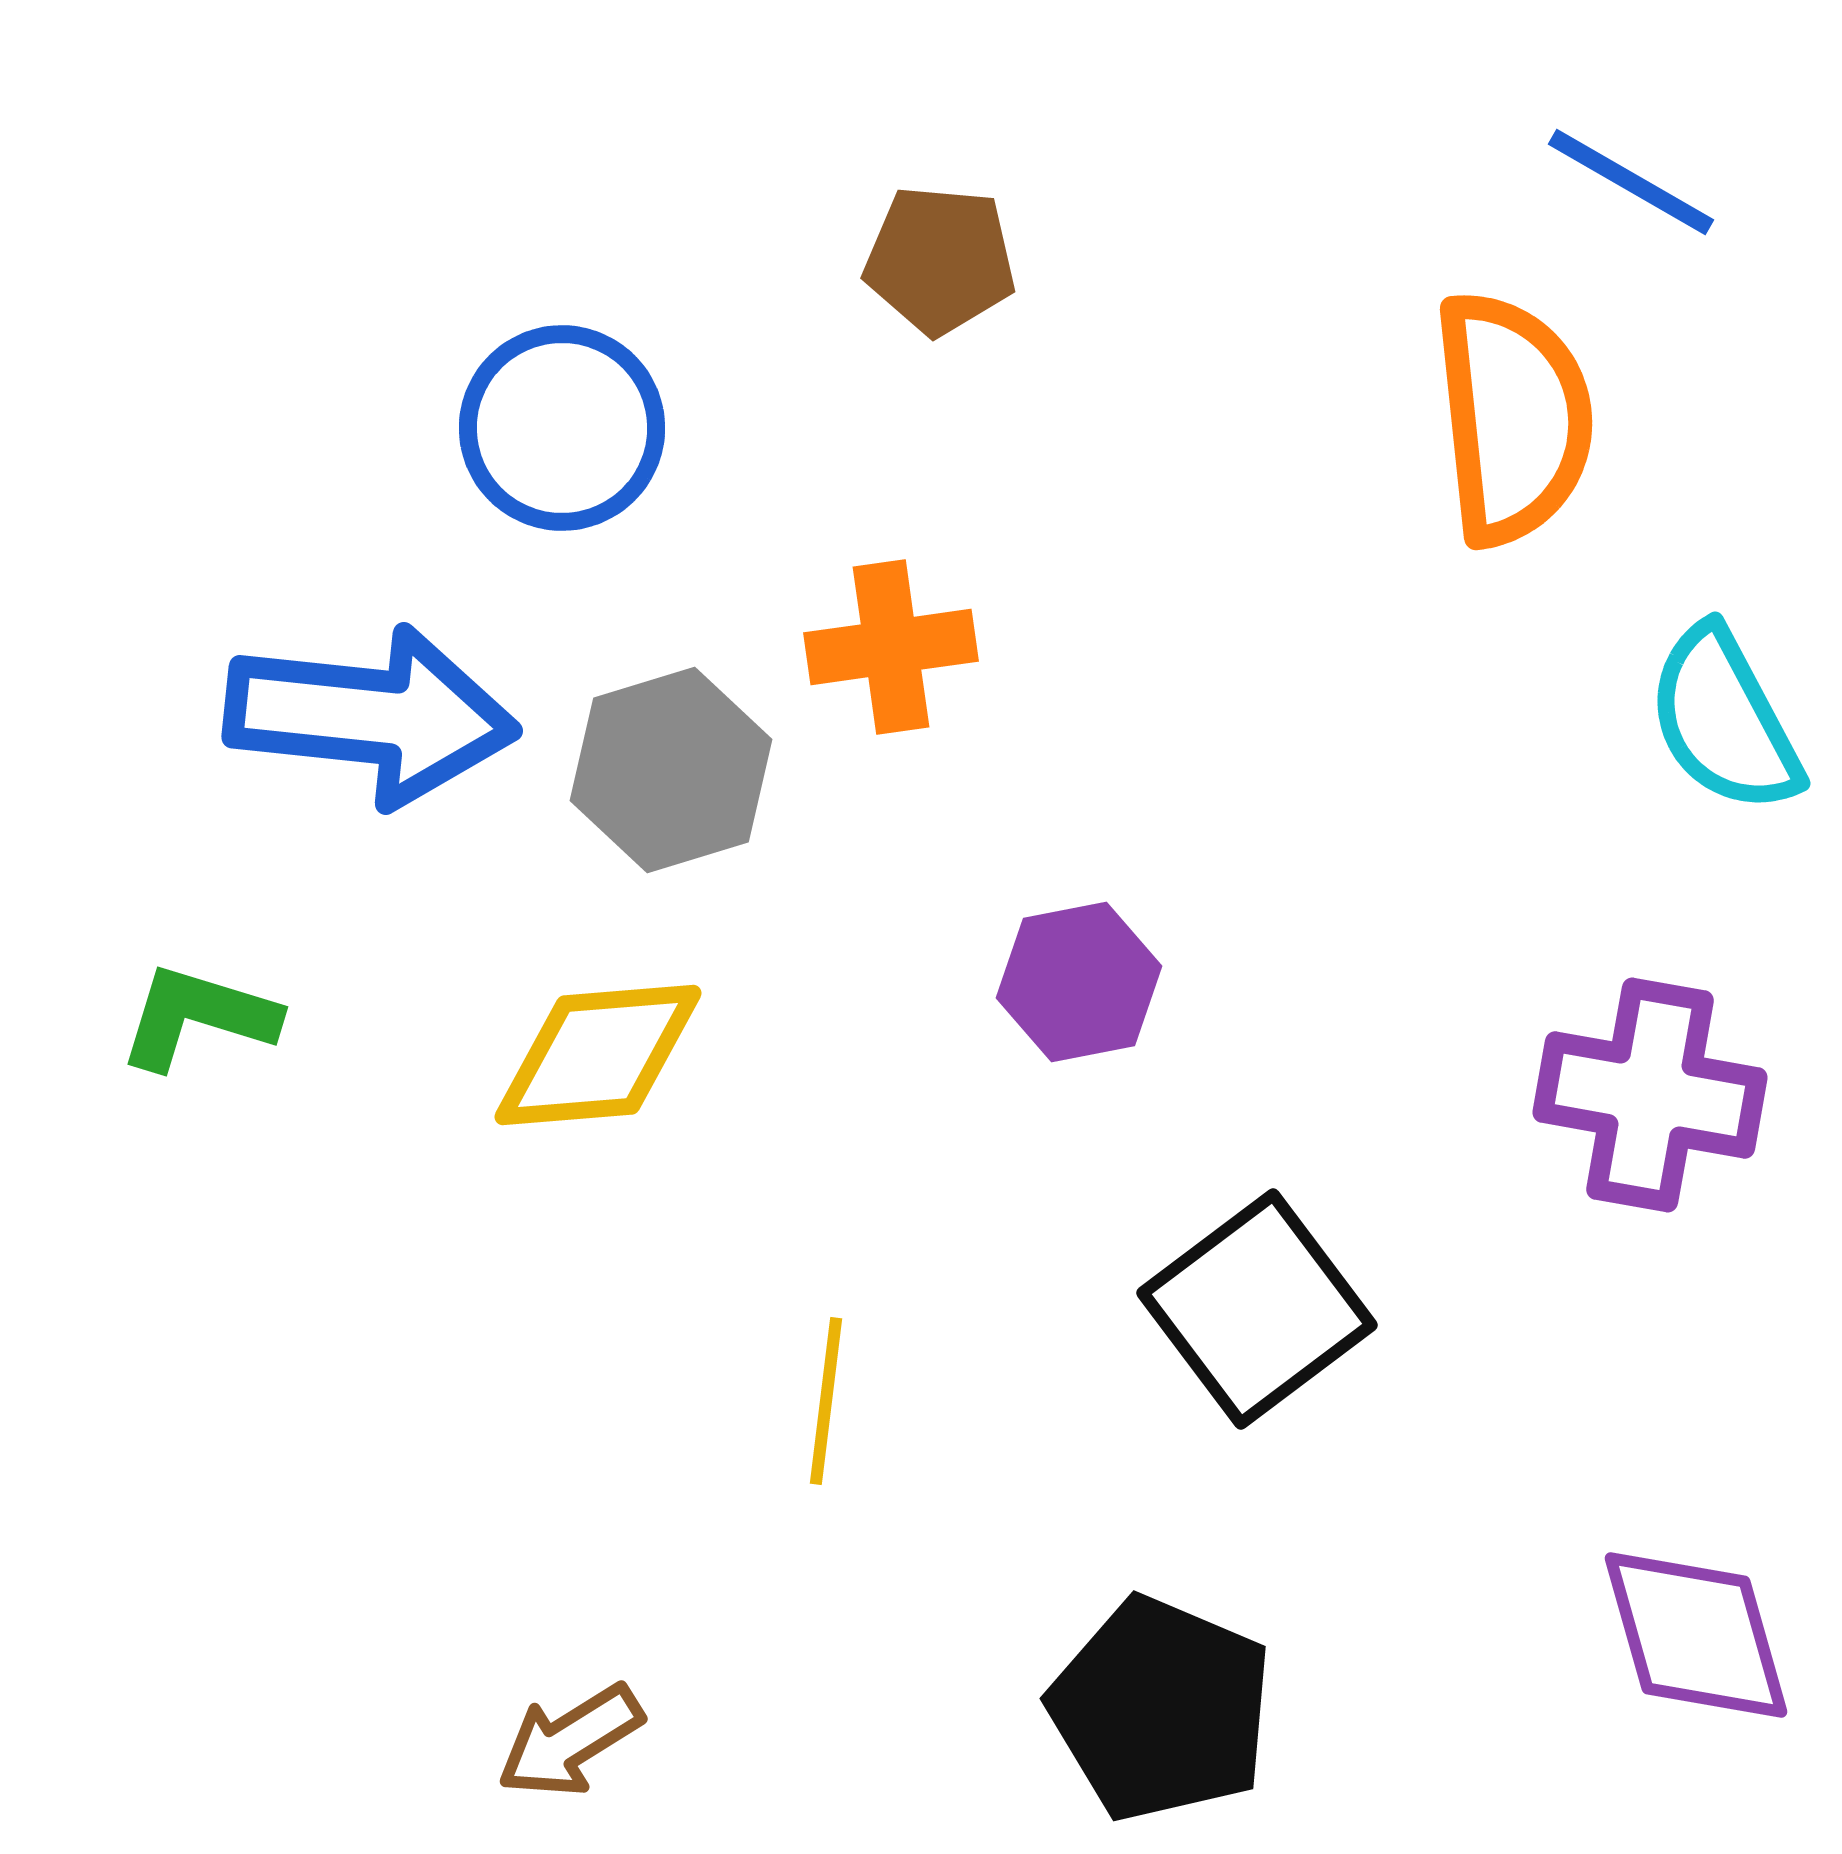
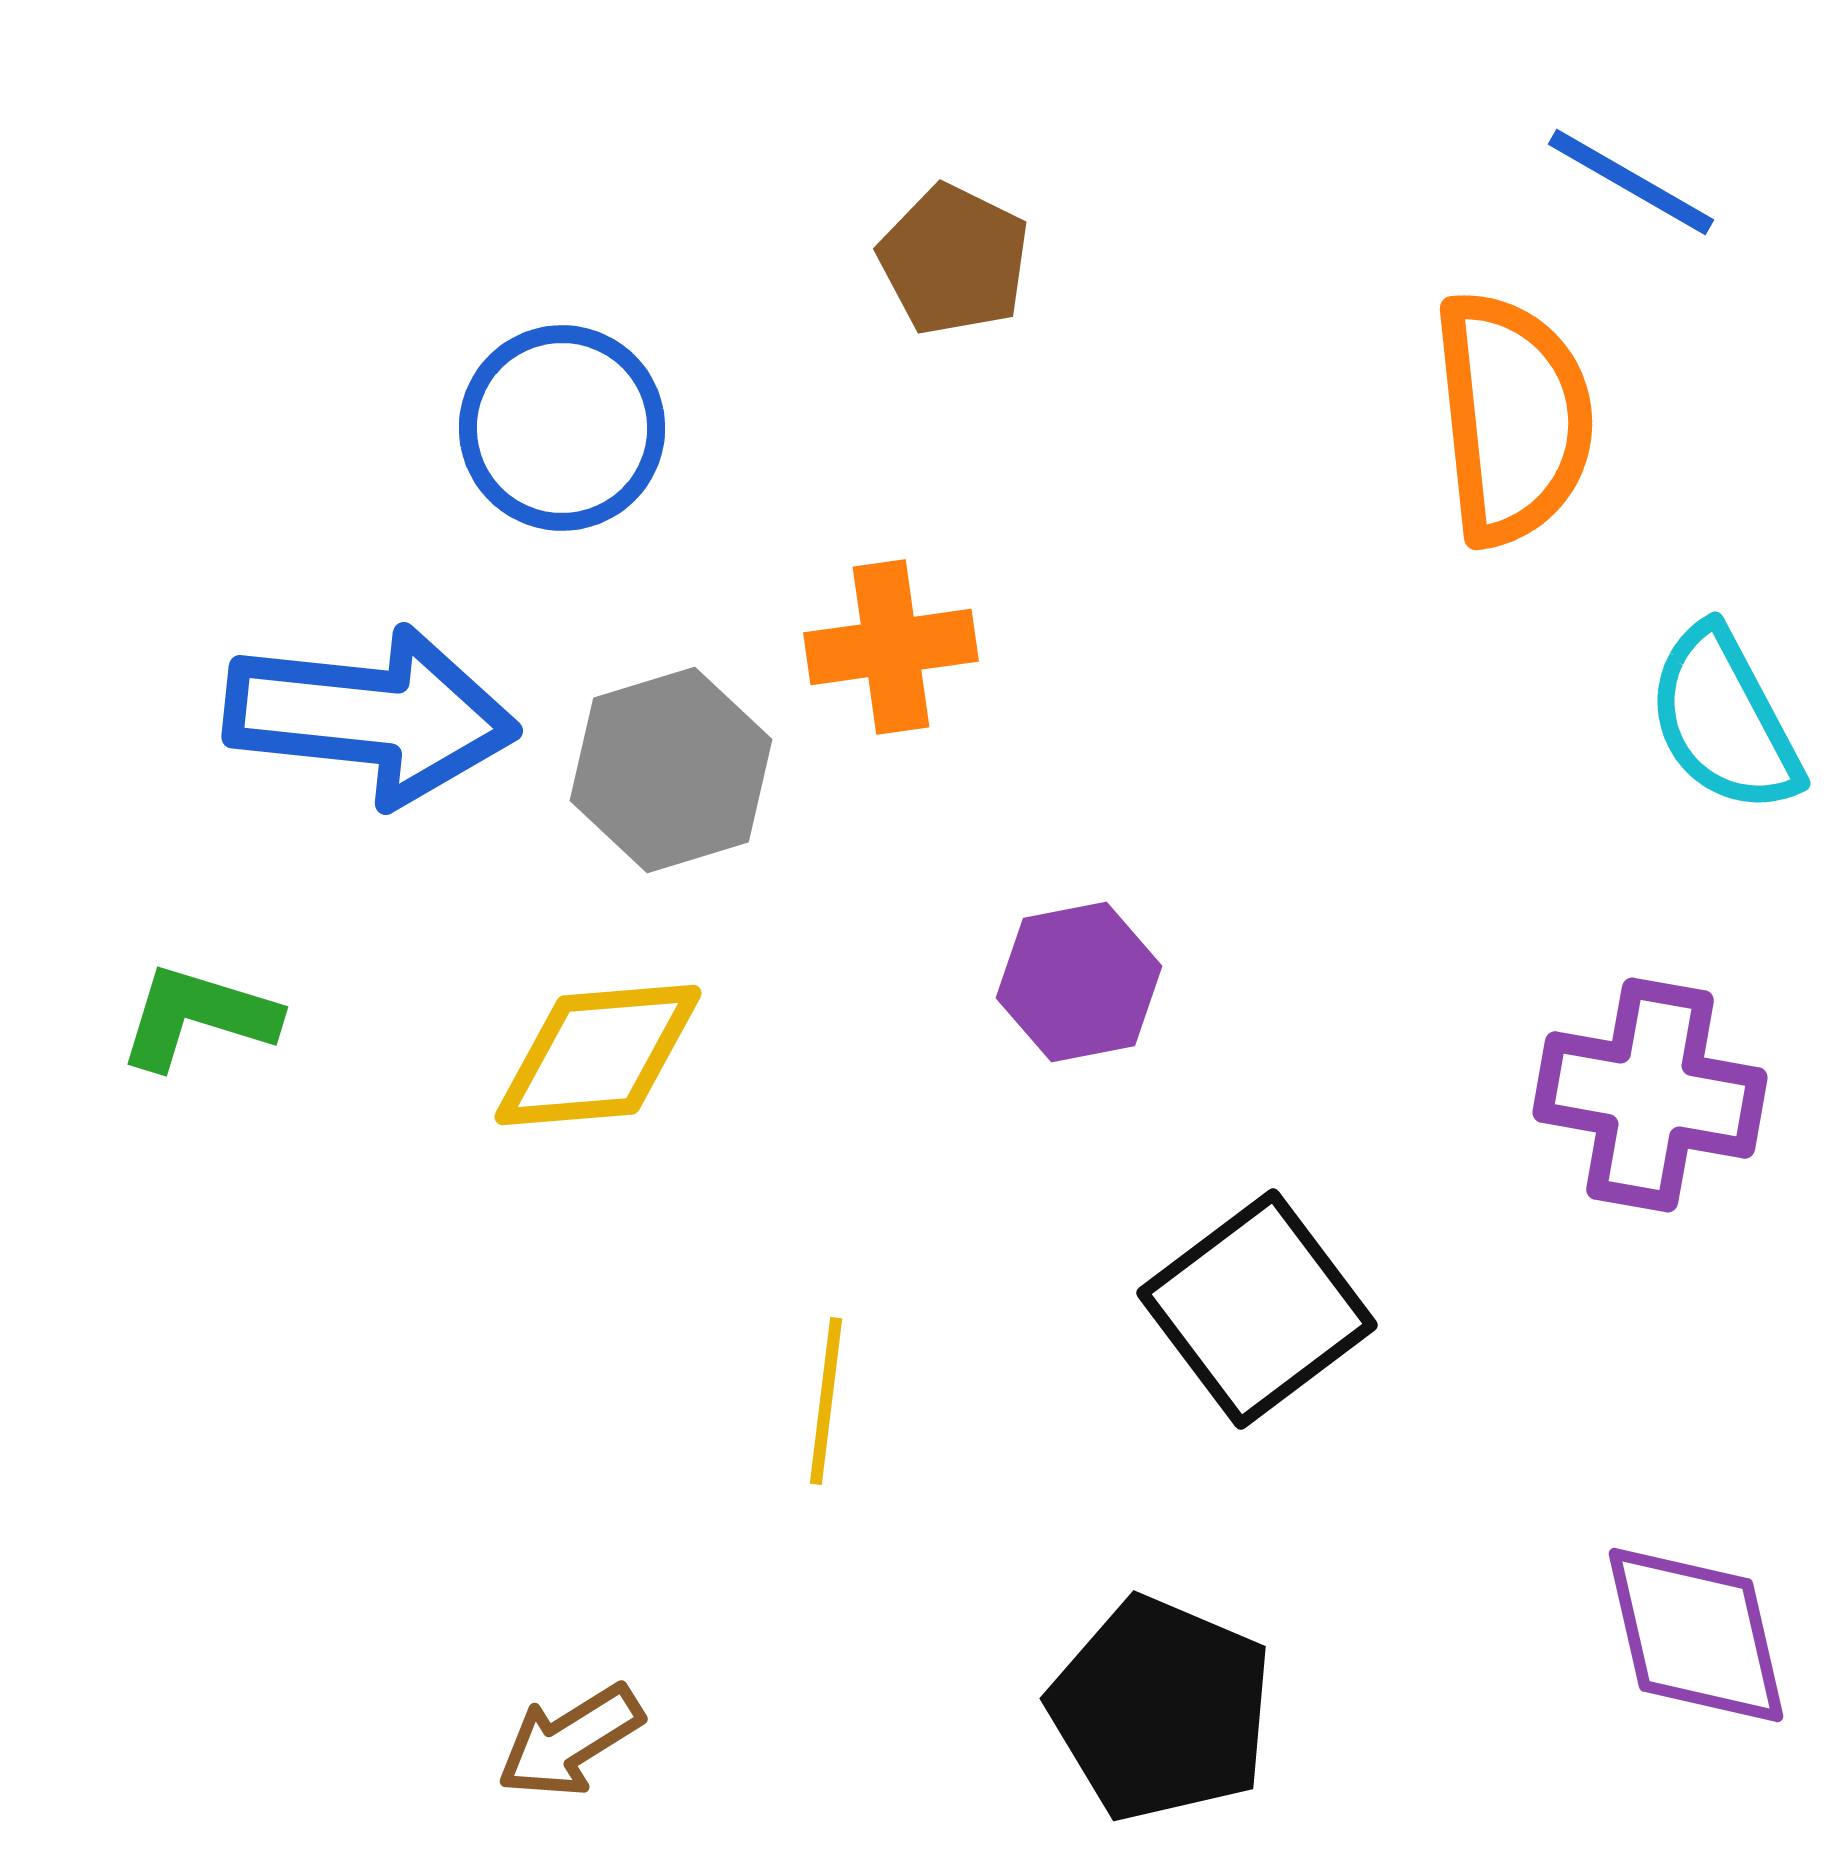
brown pentagon: moved 14 px right; rotated 21 degrees clockwise
purple diamond: rotated 3 degrees clockwise
